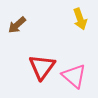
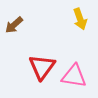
brown arrow: moved 3 px left
pink triangle: rotated 32 degrees counterclockwise
